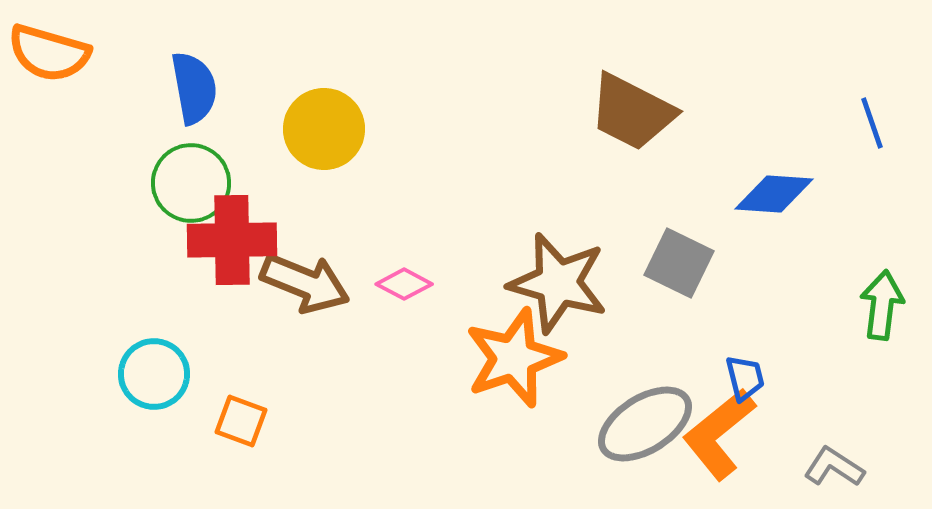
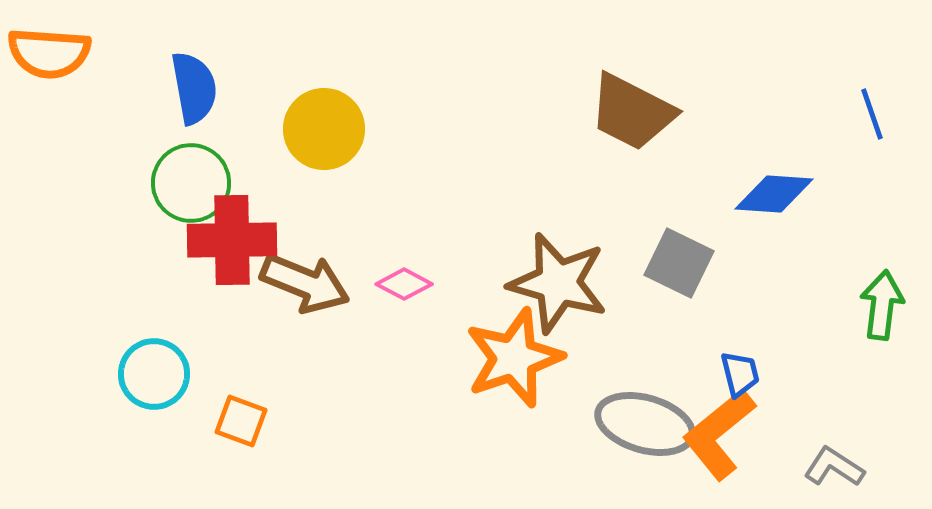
orange semicircle: rotated 12 degrees counterclockwise
blue line: moved 9 px up
blue trapezoid: moved 5 px left, 4 px up
gray ellipse: rotated 48 degrees clockwise
